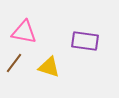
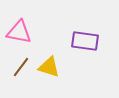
pink triangle: moved 5 px left
brown line: moved 7 px right, 4 px down
